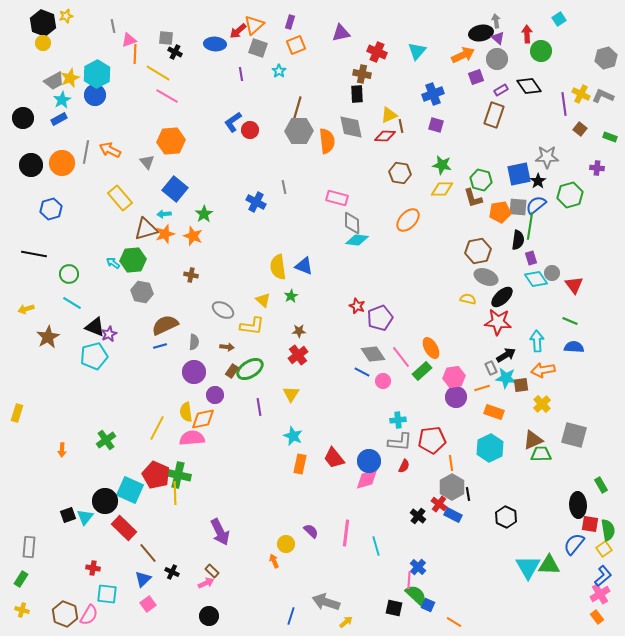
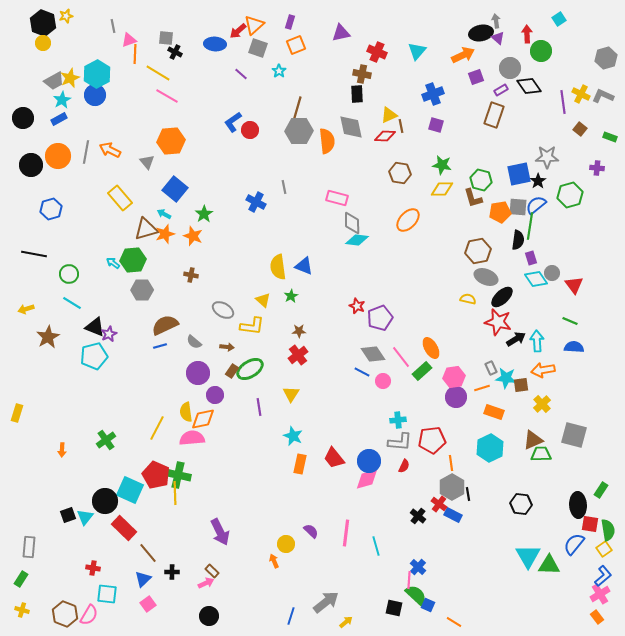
gray circle at (497, 59): moved 13 px right, 9 px down
purple line at (241, 74): rotated 40 degrees counterclockwise
purple line at (564, 104): moved 1 px left, 2 px up
orange circle at (62, 163): moved 4 px left, 7 px up
cyan arrow at (164, 214): rotated 32 degrees clockwise
gray hexagon at (142, 292): moved 2 px up; rotated 10 degrees counterclockwise
red star at (498, 322): rotated 8 degrees clockwise
gray semicircle at (194, 342): rotated 126 degrees clockwise
black arrow at (506, 355): moved 10 px right, 16 px up
purple circle at (194, 372): moved 4 px right, 1 px down
green rectangle at (601, 485): moved 5 px down; rotated 63 degrees clockwise
black hexagon at (506, 517): moved 15 px right, 13 px up; rotated 20 degrees counterclockwise
cyan triangle at (528, 567): moved 11 px up
black cross at (172, 572): rotated 24 degrees counterclockwise
gray arrow at (326, 602): rotated 124 degrees clockwise
